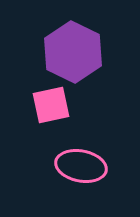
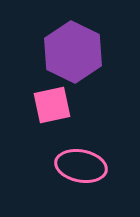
pink square: moved 1 px right
